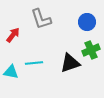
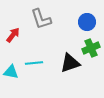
green cross: moved 2 px up
